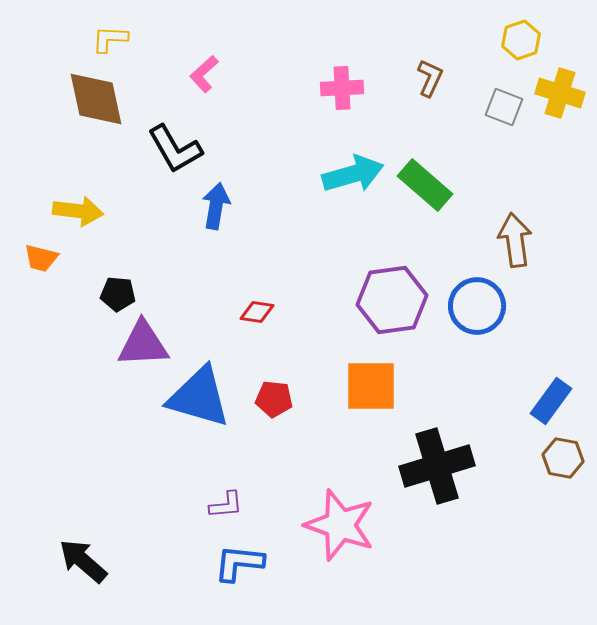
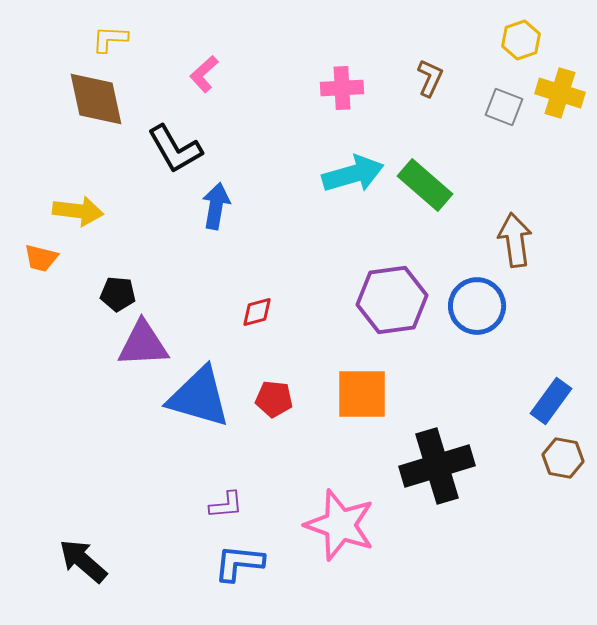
red diamond: rotated 24 degrees counterclockwise
orange square: moved 9 px left, 8 px down
